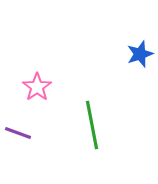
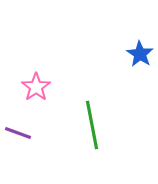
blue star: rotated 20 degrees counterclockwise
pink star: moved 1 px left
